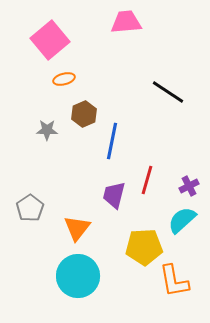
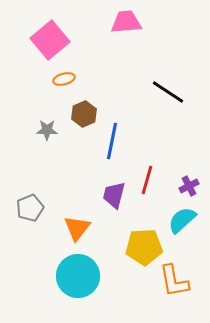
gray pentagon: rotated 12 degrees clockwise
